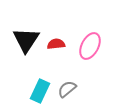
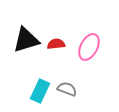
black triangle: rotated 40 degrees clockwise
pink ellipse: moved 1 px left, 1 px down
gray semicircle: rotated 60 degrees clockwise
